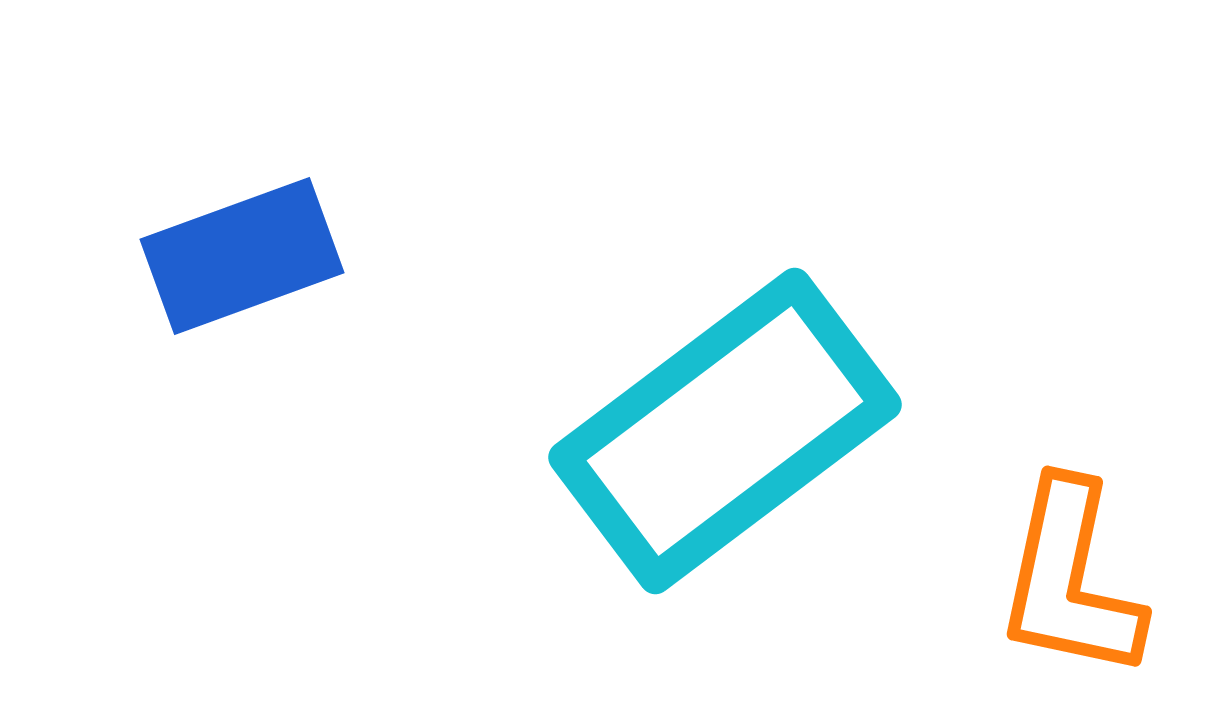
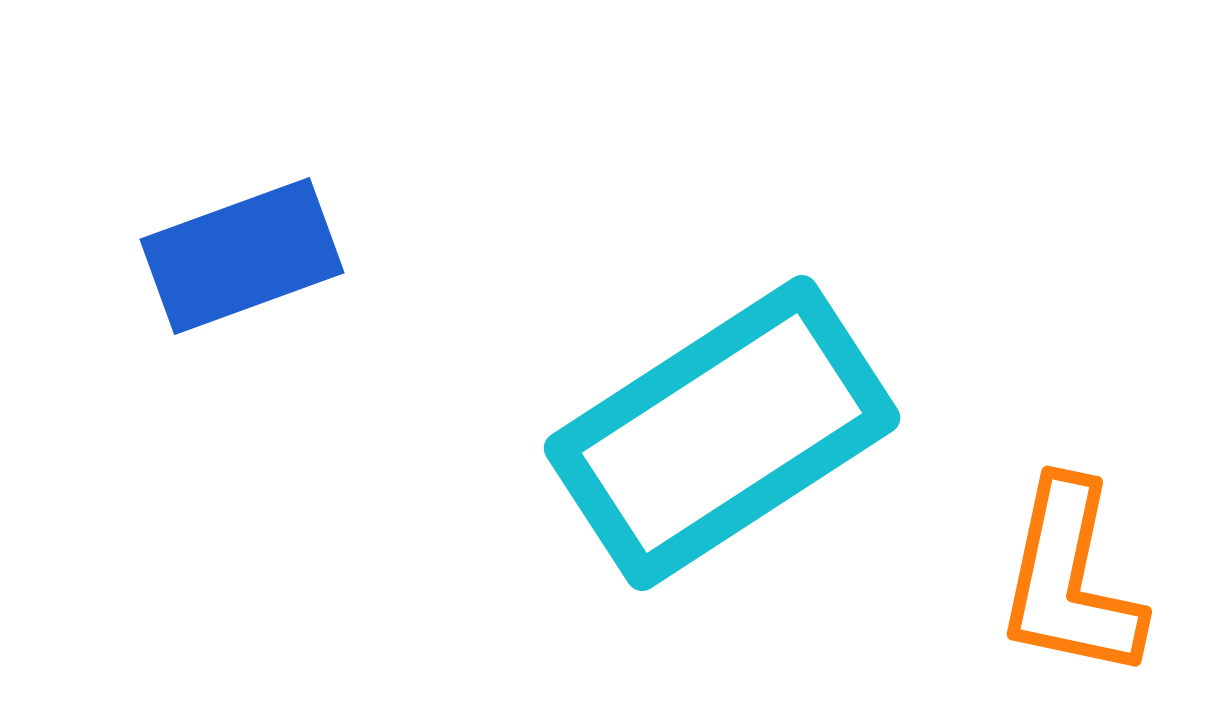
cyan rectangle: moved 3 px left, 2 px down; rotated 4 degrees clockwise
